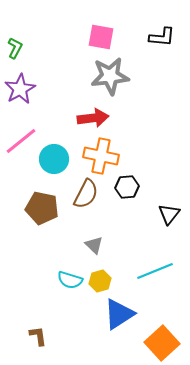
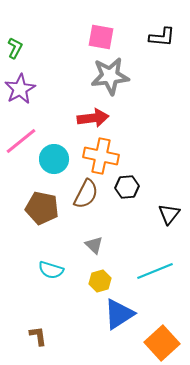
cyan semicircle: moved 19 px left, 10 px up
